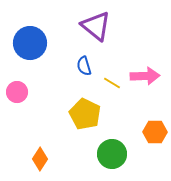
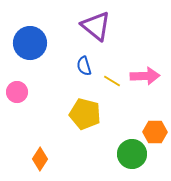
yellow line: moved 2 px up
yellow pentagon: rotated 12 degrees counterclockwise
green circle: moved 20 px right
